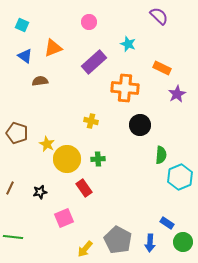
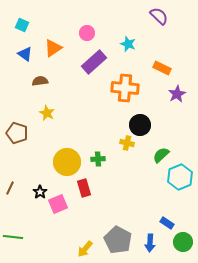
pink circle: moved 2 px left, 11 px down
orange triangle: rotated 12 degrees counterclockwise
blue triangle: moved 2 px up
yellow cross: moved 36 px right, 22 px down
yellow star: moved 31 px up
green semicircle: rotated 138 degrees counterclockwise
yellow circle: moved 3 px down
red rectangle: rotated 18 degrees clockwise
black star: rotated 24 degrees counterclockwise
pink square: moved 6 px left, 14 px up
